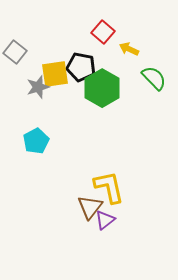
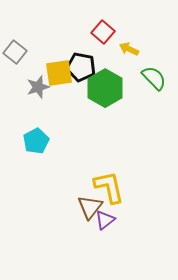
yellow square: moved 4 px right, 1 px up
green hexagon: moved 3 px right
